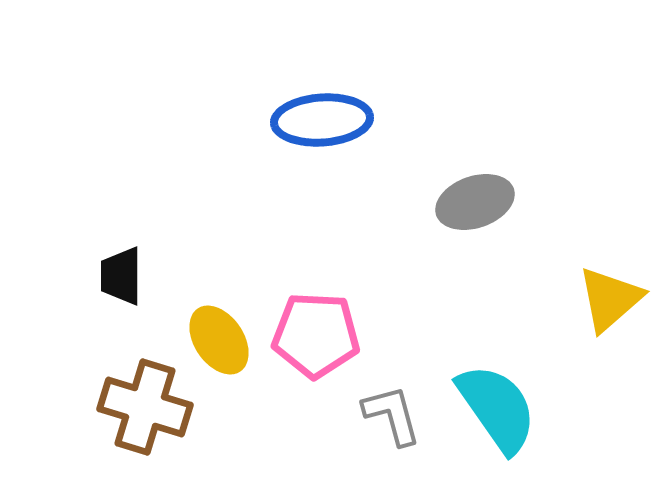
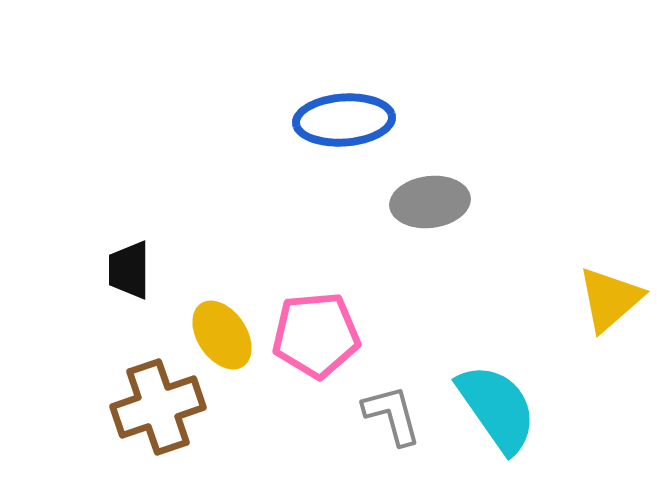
blue ellipse: moved 22 px right
gray ellipse: moved 45 px left; rotated 12 degrees clockwise
black trapezoid: moved 8 px right, 6 px up
pink pentagon: rotated 8 degrees counterclockwise
yellow ellipse: moved 3 px right, 5 px up
brown cross: moved 13 px right; rotated 36 degrees counterclockwise
